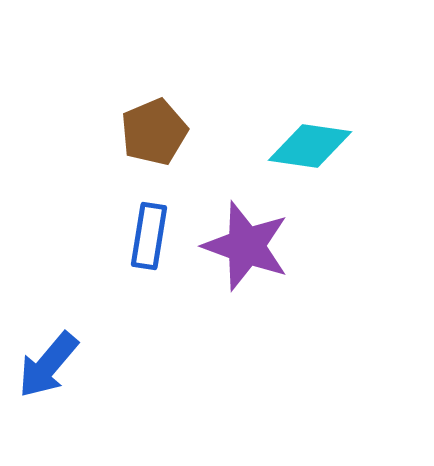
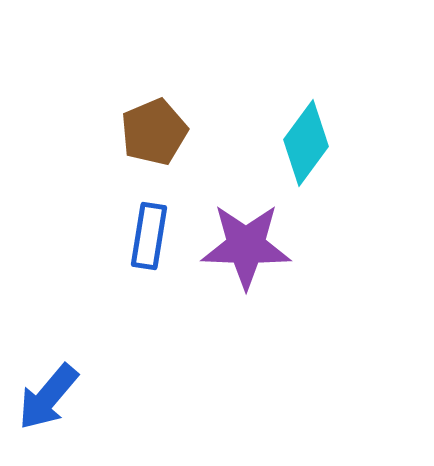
cyan diamond: moved 4 px left, 3 px up; rotated 62 degrees counterclockwise
purple star: rotated 18 degrees counterclockwise
blue arrow: moved 32 px down
